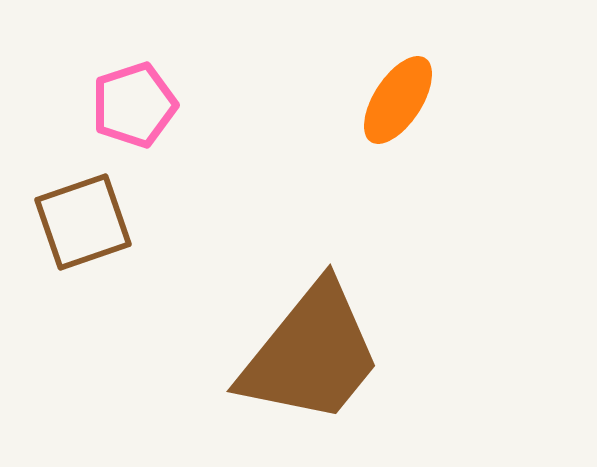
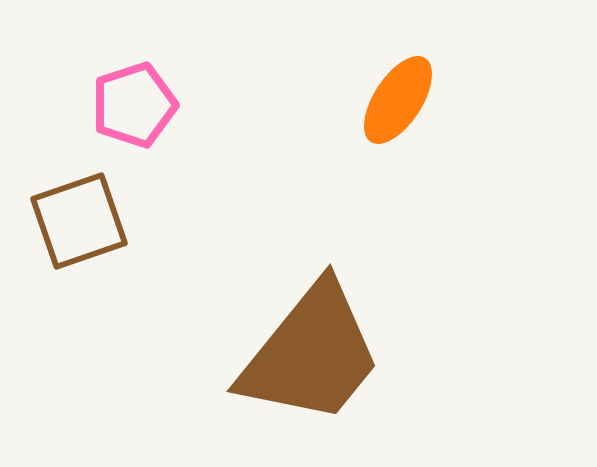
brown square: moved 4 px left, 1 px up
